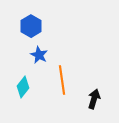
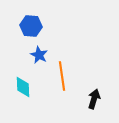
blue hexagon: rotated 25 degrees counterclockwise
orange line: moved 4 px up
cyan diamond: rotated 40 degrees counterclockwise
